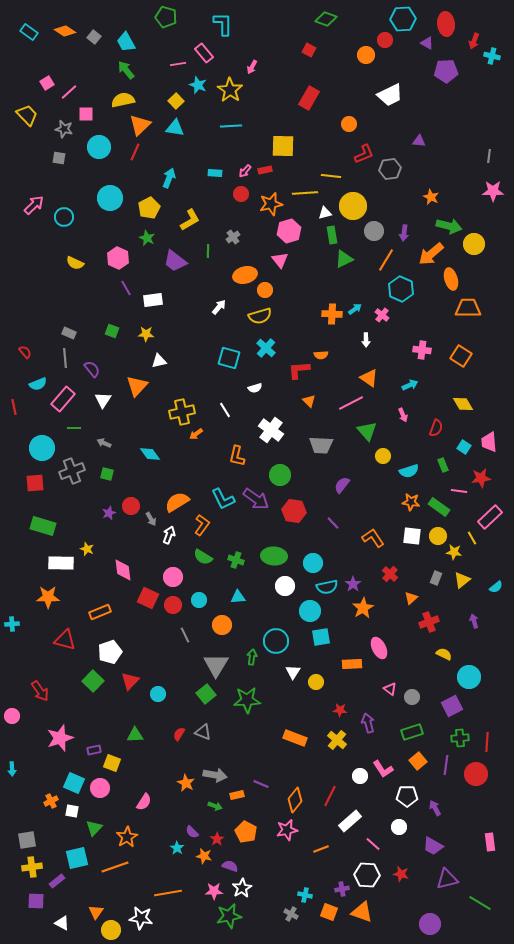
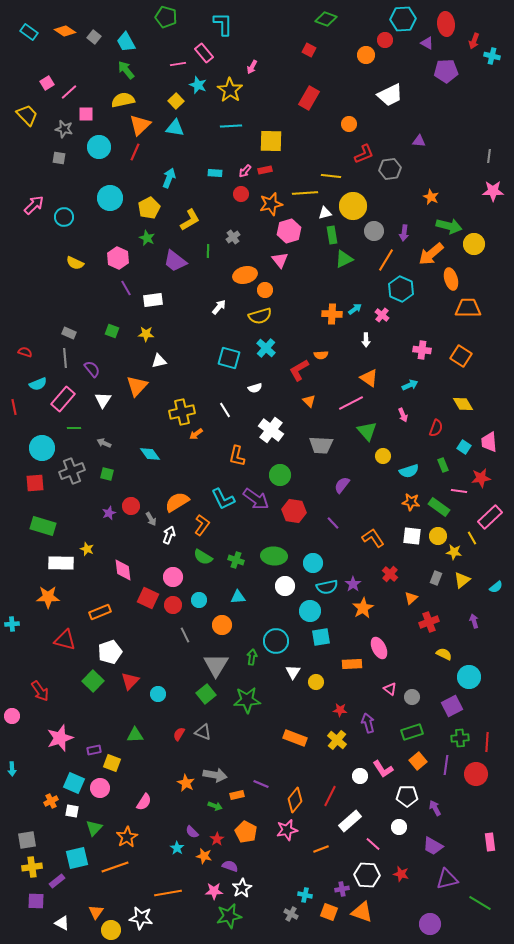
yellow square at (283, 146): moved 12 px left, 5 px up
red semicircle at (25, 352): rotated 32 degrees counterclockwise
red L-shape at (299, 370): rotated 25 degrees counterclockwise
